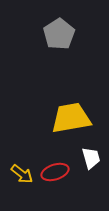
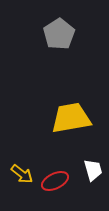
white trapezoid: moved 2 px right, 12 px down
red ellipse: moved 9 px down; rotated 8 degrees counterclockwise
